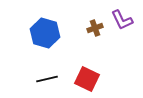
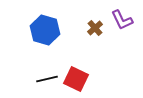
brown cross: rotated 21 degrees counterclockwise
blue hexagon: moved 3 px up
red square: moved 11 px left
